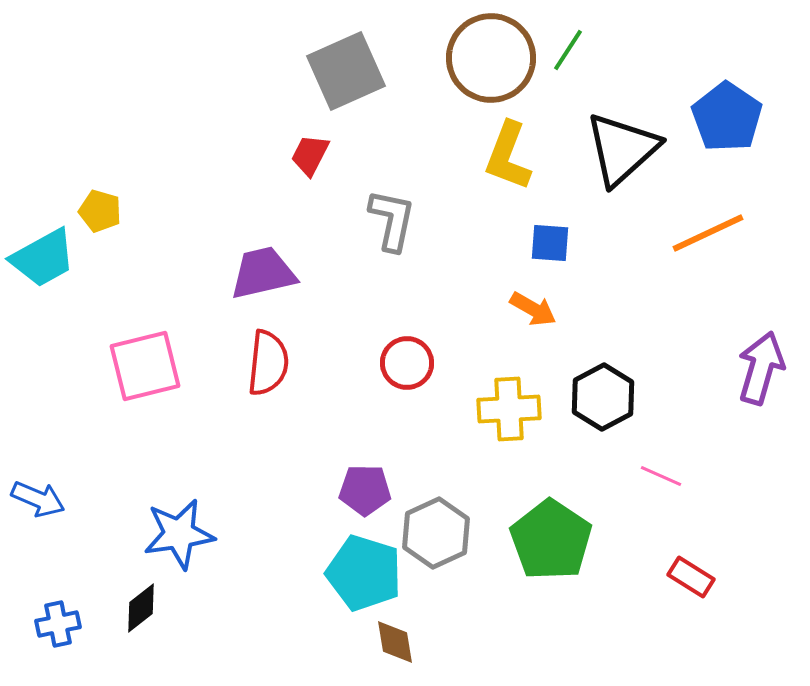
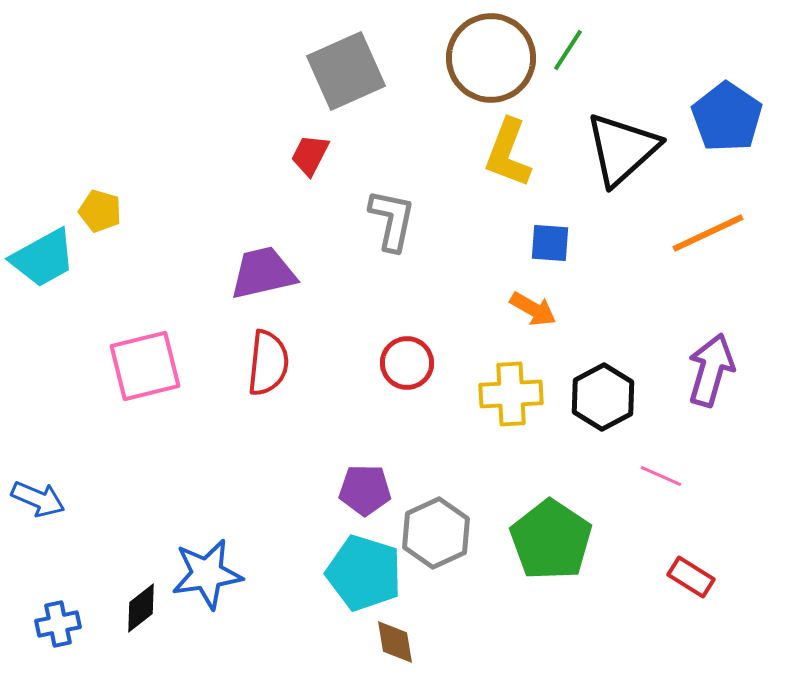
yellow L-shape: moved 3 px up
purple arrow: moved 50 px left, 2 px down
yellow cross: moved 2 px right, 15 px up
blue star: moved 28 px right, 40 px down
